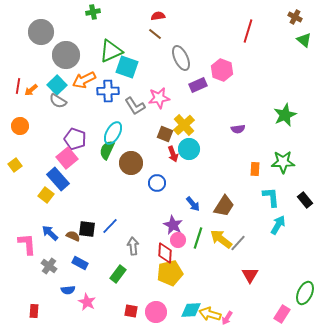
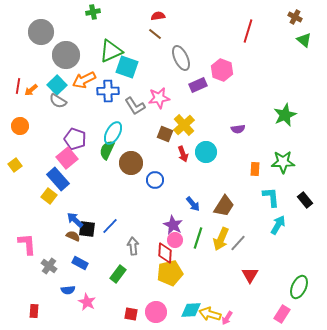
cyan circle at (189, 149): moved 17 px right, 3 px down
red arrow at (173, 154): moved 10 px right
blue circle at (157, 183): moved 2 px left, 3 px up
yellow square at (46, 195): moved 3 px right, 1 px down
blue arrow at (50, 233): moved 25 px right, 13 px up
yellow arrow at (221, 239): rotated 105 degrees counterclockwise
pink circle at (178, 240): moved 3 px left
green ellipse at (305, 293): moved 6 px left, 6 px up
red square at (131, 311): moved 3 px down
